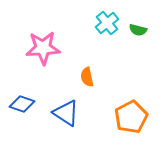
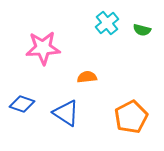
green semicircle: moved 4 px right
orange semicircle: rotated 96 degrees clockwise
